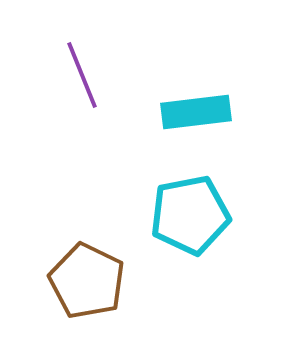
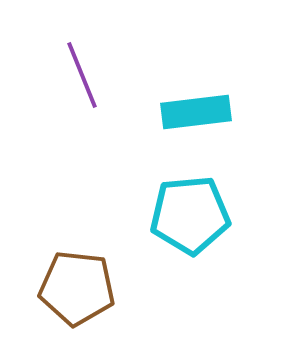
cyan pentagon: rotated 6 degrees clockwise
brown pentagon: moved 10 px left, 7 px down; rotated 20 degrees counterclockwise
